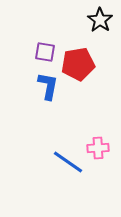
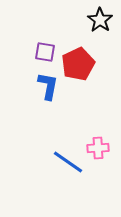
red pentagon: rotated 16 degrees counterclockwise
